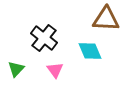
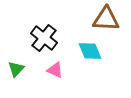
pink triangle: rotated 30 degrees counterclockwise
